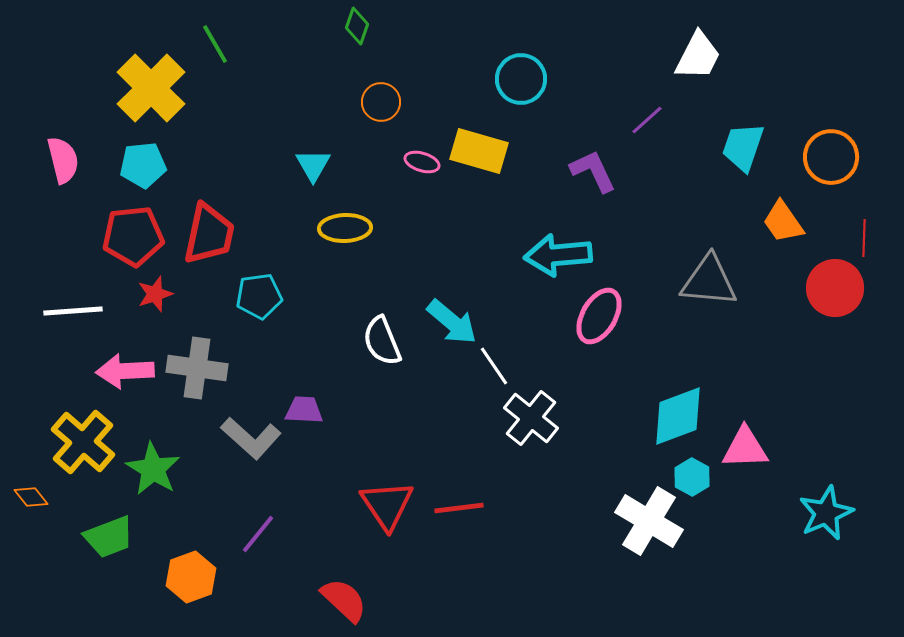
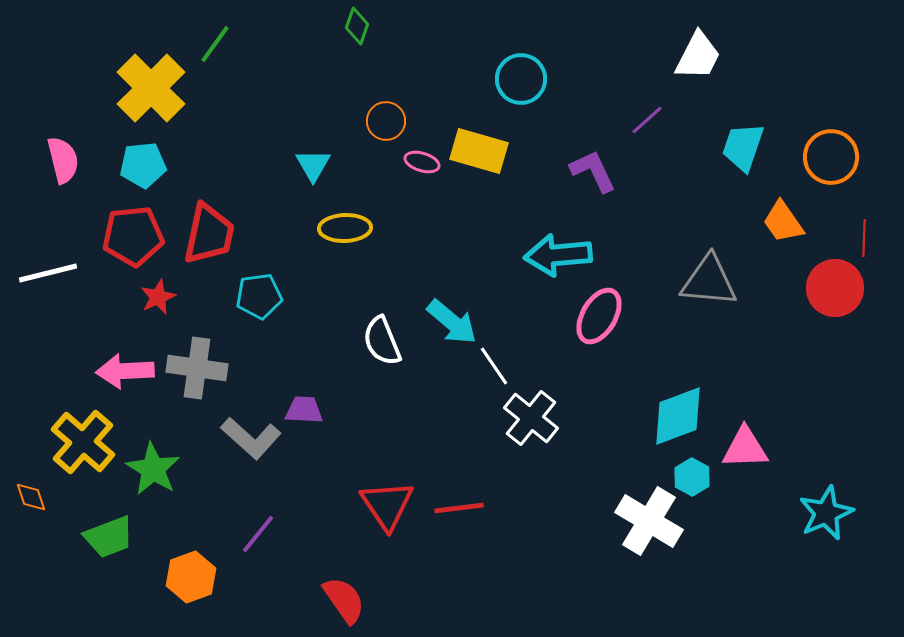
green line at (215, 44): rotated 66 degrees clockwise
orange circle at (381, 102): moved 5 px right, 19 px down
red star at (155, 294): moved 3 px right, 3 px down; rotated 6 degrees counterclockwise
white line at (73, 311): moved 25 px left, 38 px up; rotated 10 degrees counterclockwise
orange diamond at (31, 497): rotated 20 degrees clockwise
red semicircle at (344, 600): rotated 12 degrees clockwise
